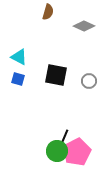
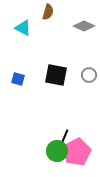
cyan triangle: moved 4 px right, 29 px up
gray circle: moved 6 px up
